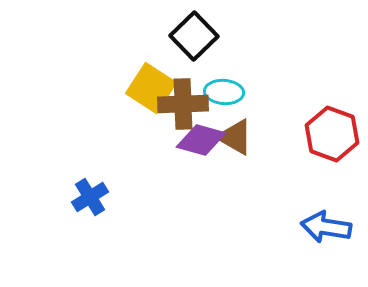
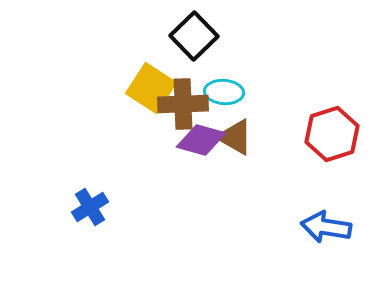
red hexagon: rotated 22 degrees clockwise
blue cross: moved 10 px down
